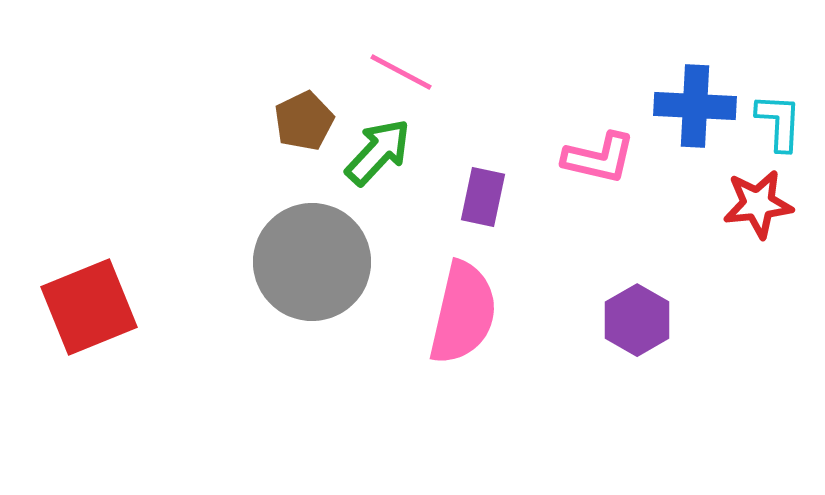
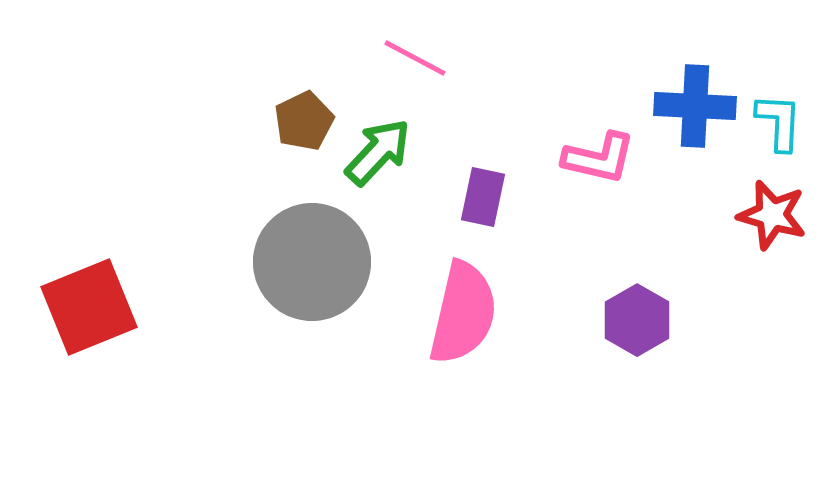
pink line: moved 14 px right, 14 px up
red star: moved 14 px right, 11 px down; rotated 22 degrees clockwise
